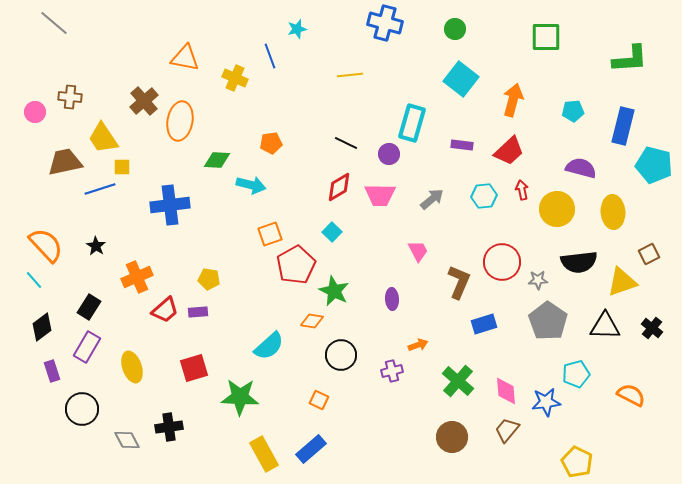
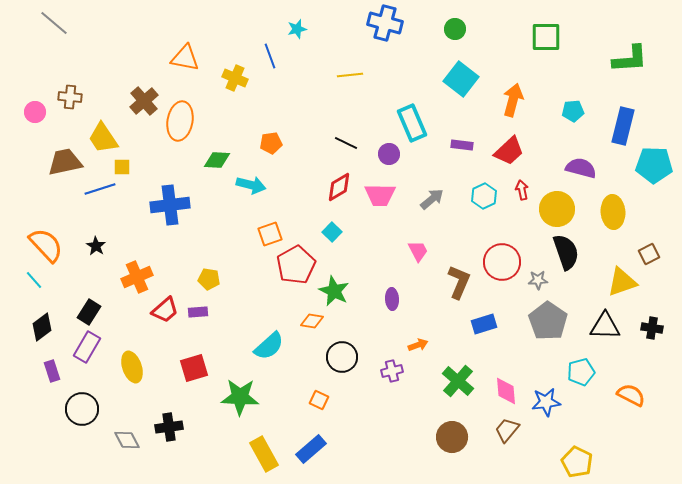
cyan rectangle at (412, 123): rotated 39 degrees counterclockwise
cyan pentagon at (654, 165): rotated 12 degrees counterclockwise
cyan hexagon at (484, 196): rotated 20 degrees counterclockwise
black semicircle at (579, 262): moved 13 px left, 10 px up; rotated 102 degrees counterclockwise
black rectangle at (89, 307): moved 5 px down
black cross at (652, 328): rotated 30 degrees counterclockwise
black circle at (341, 355): moved 1 px right, 2 px down
cyan pentagon at (576, 374): moved 5 px right, 2 px up
